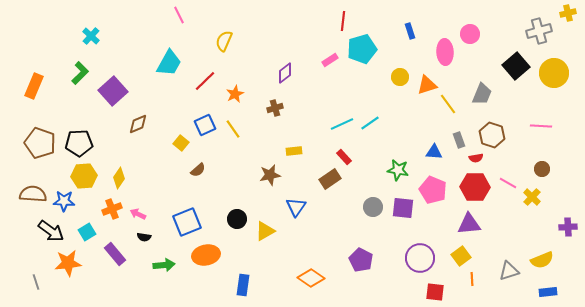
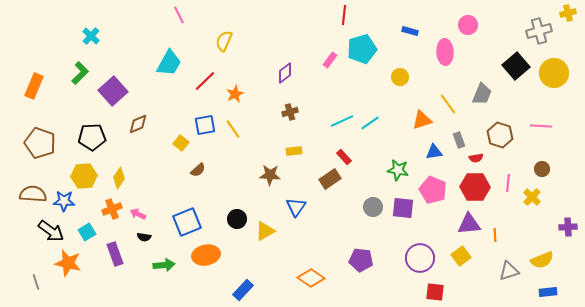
red line at (343, 21): moved 1 px right, 6 px up
blue rectangle at (410, 31): rotated 56 degrees counterclockwise
pink circle at (470, 34): moved 2 px left, 9 px up
pink rectangle at (330, 60): rotated 21 degrees counterclockwise
orange triangle at (427, 85): moved 5 px left, 35 px down
brown cross at (275, 108): moved 15 px right, 4 px down
cyan line at (342, 124): moved 3 px up
blue square at (205, 125): rotated 15 degrees clockwise
brown hexagon at (492, 135): moved 8 px right
black pentagon at (79, 143): moved 13 px right, 6 px up
blue triangle at (434, 152): rotated 12 degrees counterclockwise
brown star at (270, 175): rotated 15 degrees clockwise
pink line at (508, 183): rotated 66 degrees clockwise
purple rectangle at (115, 254): rotated 20 degrees clockwise
purple pentagon at (361, 260): rotated 20 degrees counterclockwise
orange star at (68, 263): rotated 20 degrees clockwise
orange line at (472, 279): moved 23 px right, 44 px up
blue rectangle at (243, 285): moved 5 px down; rotated 35 degrees clockwise
